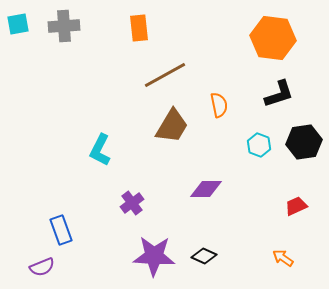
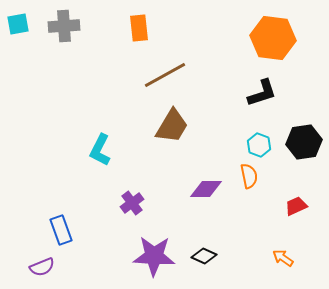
black L-shape: moved 17 px left, 1 px up
orange semicircle: moved 30 px right, 71 px down
